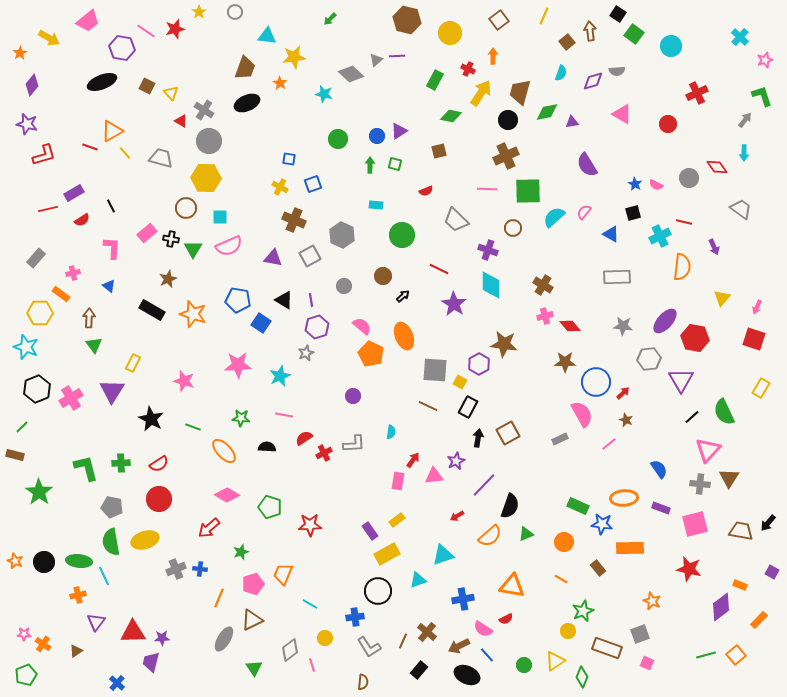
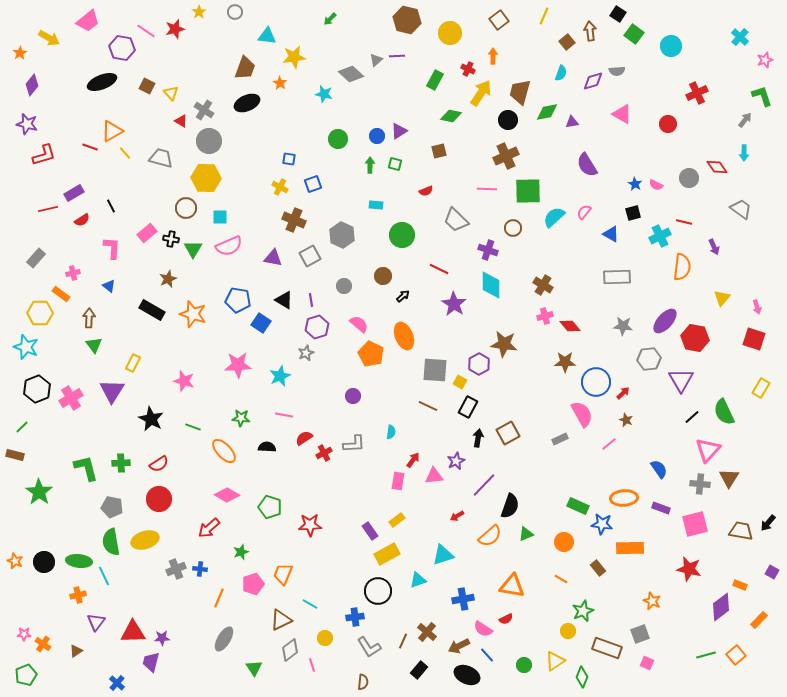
pink arrow at (757, 307): rotated 40 degrees counterclockwise
pink semicircle at (362, 326): moved 3 px left, 2 px up
brown triangle at (252, 620): moved 29 px right
